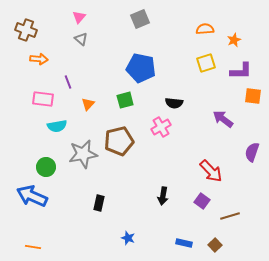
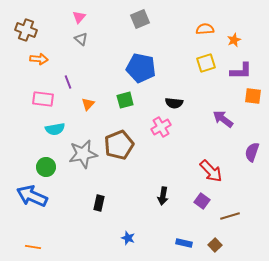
cyan semicircle: moved 2 px left, 3 px down
brown pentagon: moved 4 px down; rotated 8 degrees counterclockwise
